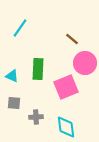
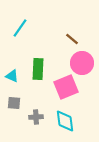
pink circle: moved 3 px left
cyan diamond: moved 1 px left, 6 px up
